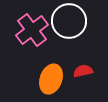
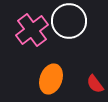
red semicircle: moved 12 px right, 13 px down; rotated 114 degrees counterclockwise
